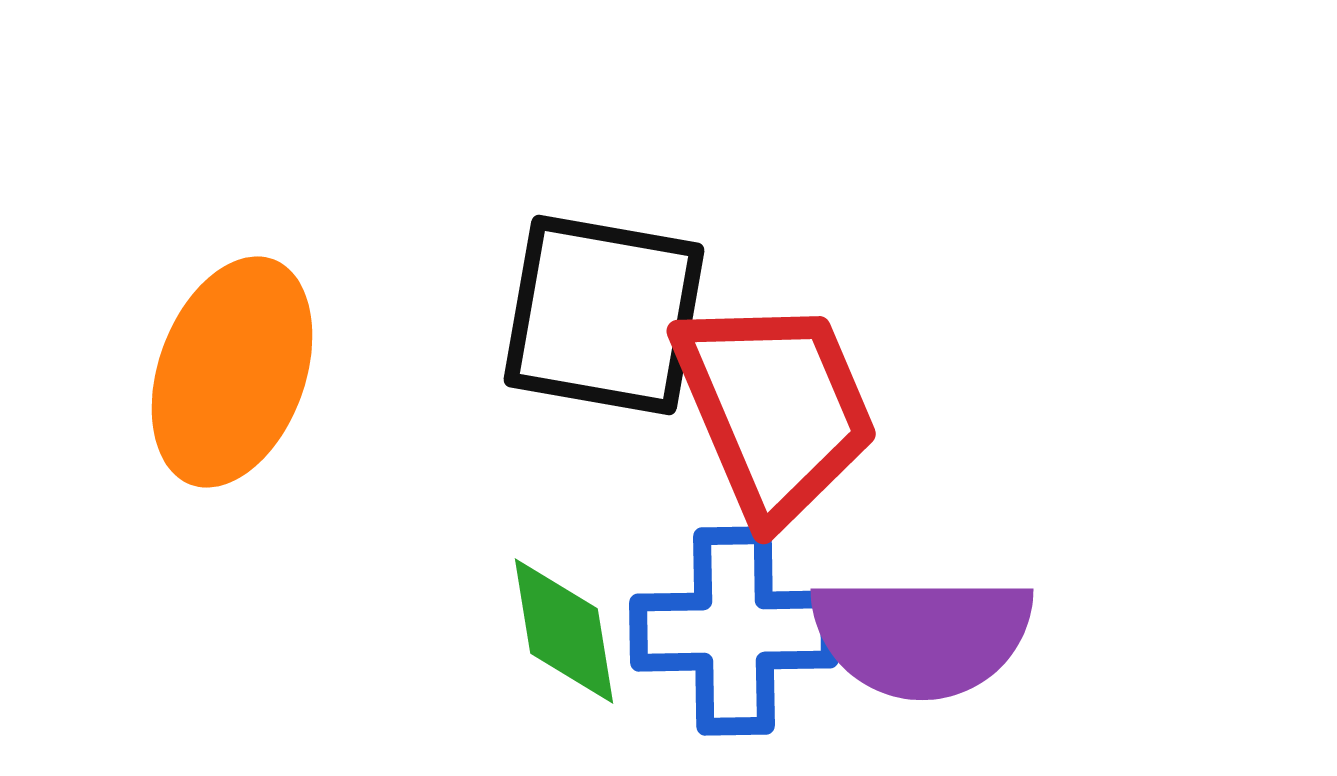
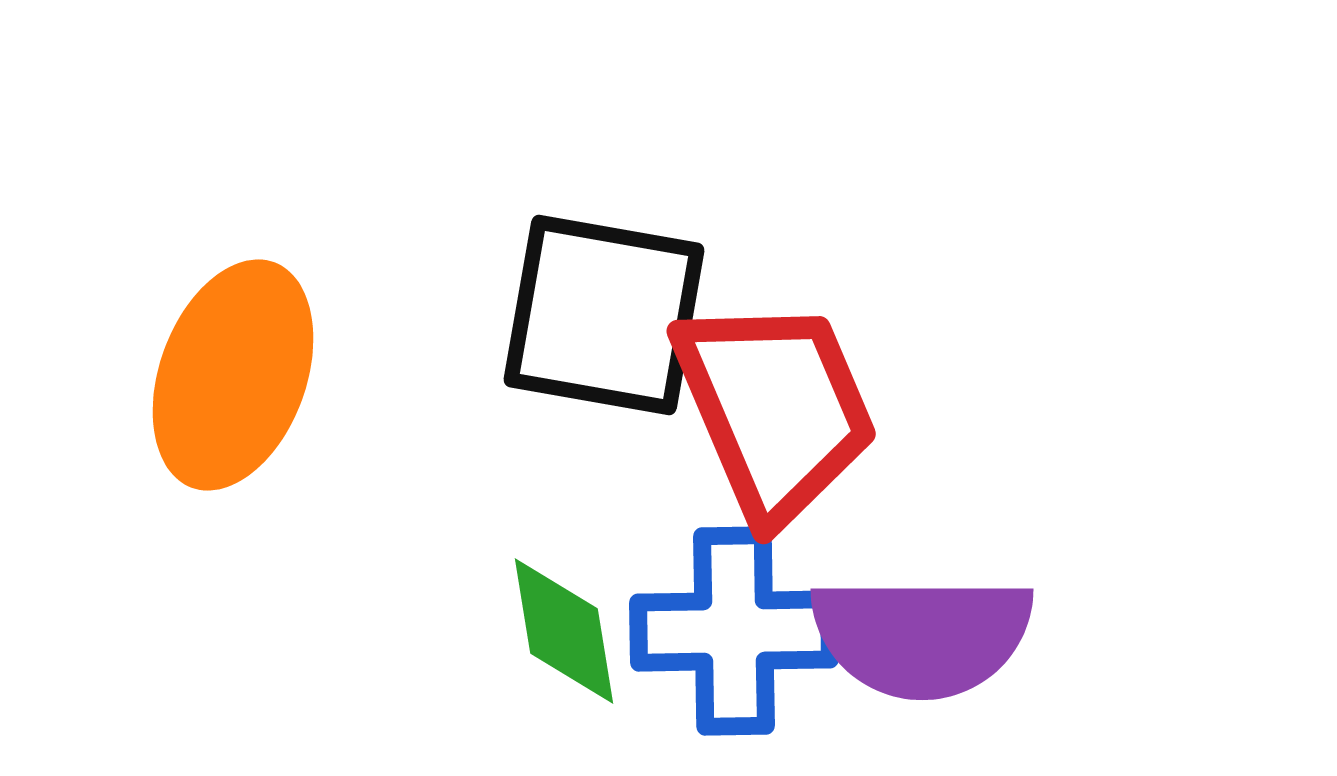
orange ellipse: moved 1 px right, 3 px down
